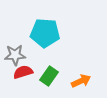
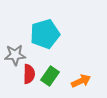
cyan pentagon: moved 1 px down; rotated 20 degrees counterclockwise
red semicircle: moved 6 px right, 2 px down; rotated 108 degrees clockwise
green rectangle: moved 1 px right
